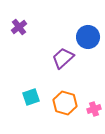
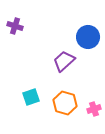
purple cross: moved 4 px left, 1 px up; rotated 35 degrees counterclockwise
purple trapezoid: moved 1 px right, 3 px down
